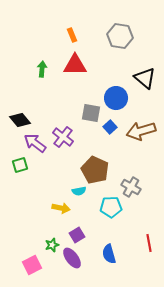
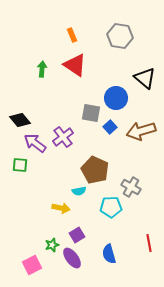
red triangle: rotated 35 degrees clockwise
purple cross: rotated 15 degrees clockwise
green square: rotated 21 degrees clockwise
